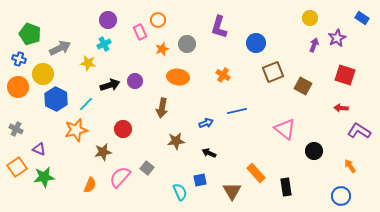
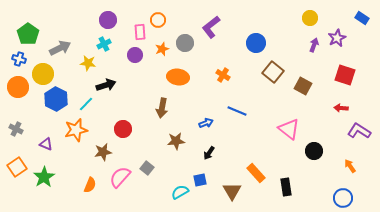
purple L-shape at (219, 27): moved 8 px left; rotated 35 degrees clockwise
pink rectangle at (140, 32): rotated 21 degrees clockwise
green pentagon at (30, 34): moved 2 px left; rotated 15 degrees clockwise
gray circle at (187, 44): moved 2 px left, 1 px up
brown square at (273, 72): rotated 30 degrees counterclockwise
purple circle at (135, 81): moved 26 px up
black arrow at (110, 85): moved 4 px left
blue line at (237, 111): rotated 36 degrees clockwise
pink triangle at (285, 129): moved 4 px right
purple triangle at (39, 149): moved 7 px right, 5 px up
black arrow at (209, 153): rotated 80 degrees counterclockwise
green star at (44, 177): rotated 25 degrees counterclockwise
cyan semicircle at (180, 192): rotated 96 degrees counterclockwise
blue circle at (341, 196): moved 2 px right, 2 px down
